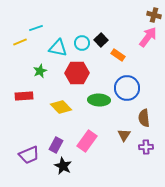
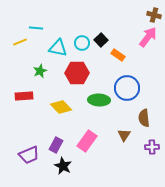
cyan line: rotated 24 degrees clockwise
purple cross: moved 6 px right
